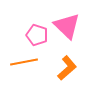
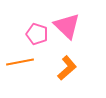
pink pentagon: moved 1 px up
orange line: moved 4 px left
